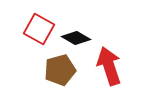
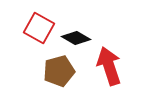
red square: moved 1 px up
brown pentagon: moved 1 px left, 1 px down
